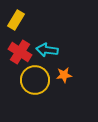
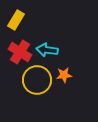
yellow circle: moved 2 px right
